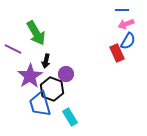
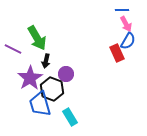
pink arrow: rotated 98 degrees counterclockwise
green arrow: moved 1 px right, 5 px down
purple star: moved 2 px down
